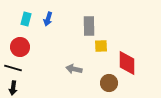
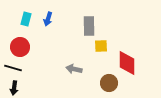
black arrow: moved 1 px right
